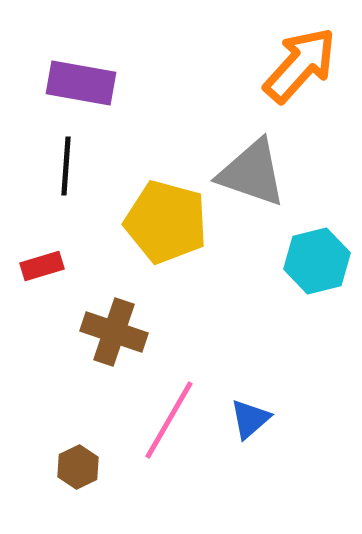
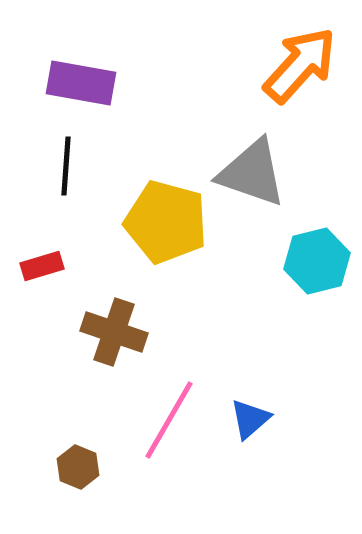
brown hexagon: rotated 12 degrees counterclockwise
